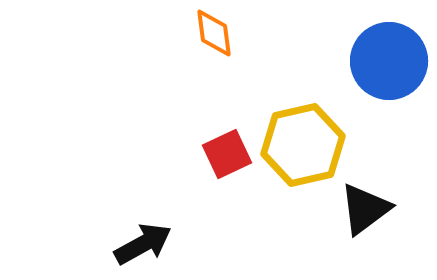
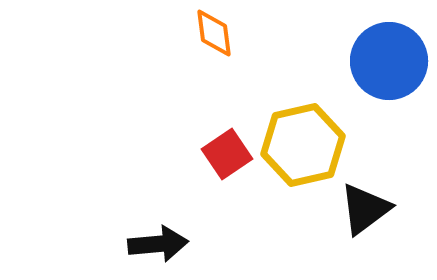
red square: rotated 9 degrees counterclockwise
black arrow: moved 15 px right; rotated 24 degrees clockwise
